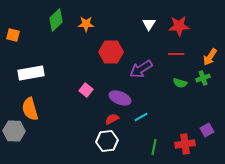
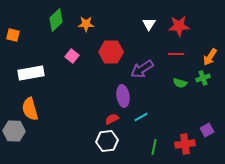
purple arrow: moved 1 px right
pink square: moved 14 px left, 34 px up
purple ellipse: moved 3 px right, 2 px up; rotated 60 degrees clockwise
